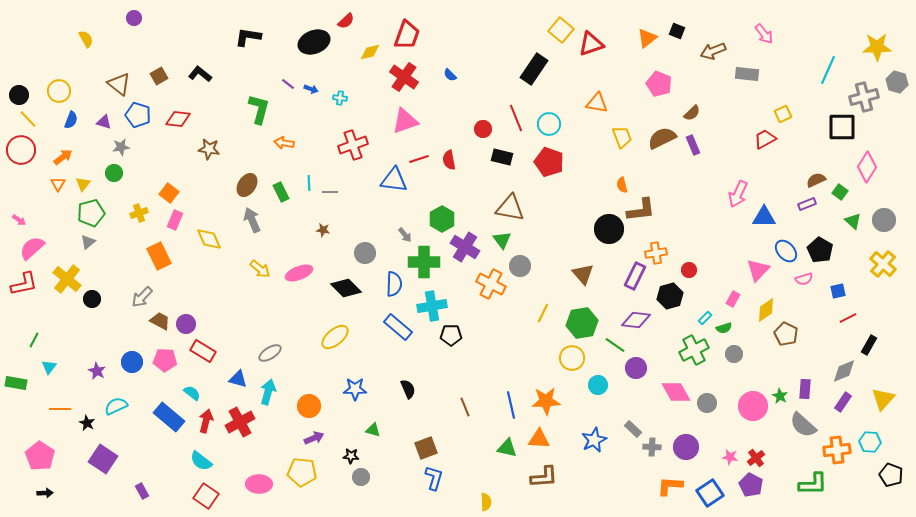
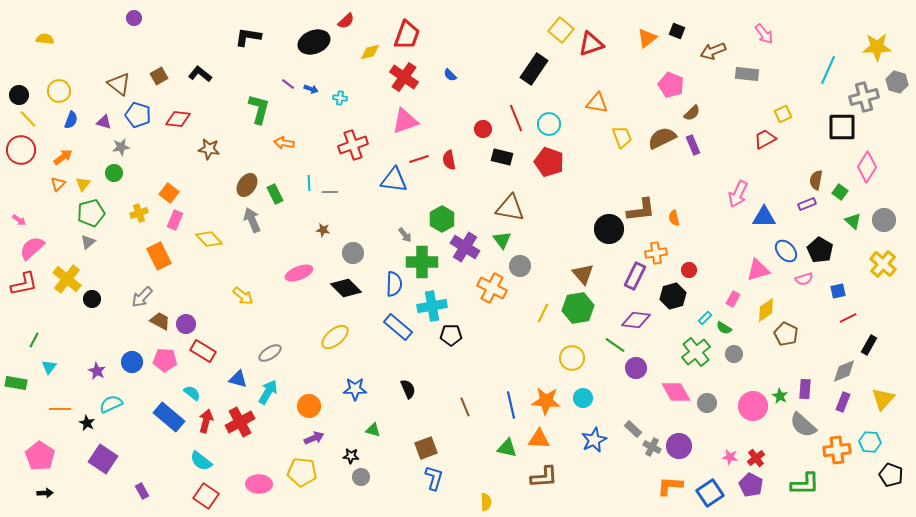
yellow semicircle at (86, 39): moved 41 px left; rotated 54 degrees counterclockwise
pink pentagon at (659, 84): moved 12 px right, 1 px down
brown semicircle at (816, 180): rotated 54 degrees counterclockwise
orange triangle at (58, 184): rotated 14 degrees clockwise
orange semicircle at (622, 185): moved 52 px right, 33 px down
green rectangle at (281, 192): moved 6 px left, 2 px down
yellow diamond at (209, 239): rotated 20 degrees counterclockwise
gray circle at (365, 253): moved 12 px left
green cross at (424, 262): moved 2 px left
yellow arrow at (260, 269): moved 17 px left, 27 px down
pink triangle at (758, 270): rotated 30 degrees clockwise
orange cross at (491, 284): moved 1 px right, 4 px down
black hexagon at (670, 296): moved 3 px right
green hexagon at (582, 323): moved 4 px left, 15 px up
green semicircle at (724, 328): rotated 49 degrees clockwise
green cross at (694, 350): moved 2 px right, 2 px down; rotated 12 degrees counterclockwise
cyan circle at (598, 385): moved 15 px left, 13 px down
cyan arrow at (268, 392): rotated 15 degrees clockwise
orange star at (546, 401): rotated 8 degrees clockwise
purple rectangle at (843, 402): rotated 12 degrees counterclockwise
cyan semicircle at (116, 406): moved 5 px left, 2 px up
gray cross at (652, 447): rotated 24 degrees clockwise
purple circle at (686, 447): moved 7 px left, 1 px up
green L-shape at (813, 484): moved 8 px left
